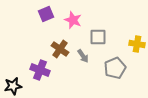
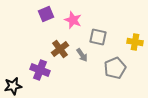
gray square: rotated 12 degrees clockwise
yellow cross: moved 2 px left, 2 px up
brown cross: rotated 18 degrees clockwise
gray arrow: moved 1 px left, 1 px up
